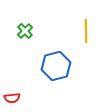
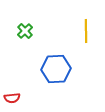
blue hexagon: moved 3 px down; rotated 12 degrees clockwise
